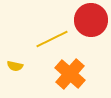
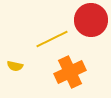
orange cross: moved 2 px up; rotated 24 degrees clockwise
